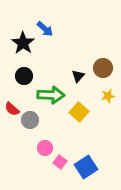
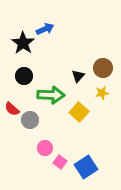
blue arrow: rotated 66 degrees counterclockwise
yellow star: moved 6 px left, 3 px up
